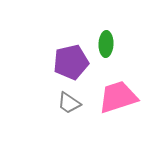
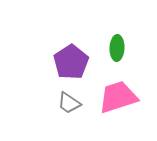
green ellipse: moved 11 px right, 4 px down
purple pentagon: rotated 20 degrees counterclockwise
